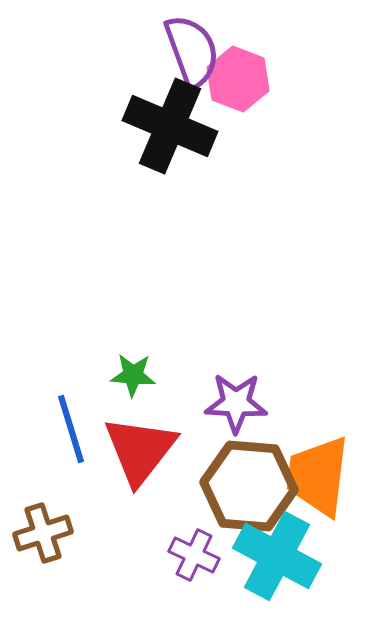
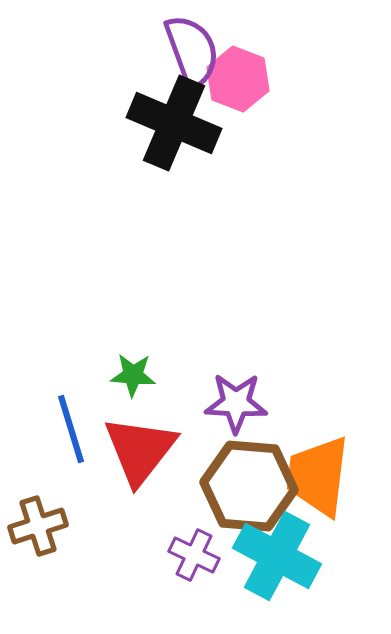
black cross: moved 4 px right, 3 px up
brown cross: moved 5 px left, 7 px up
